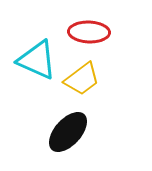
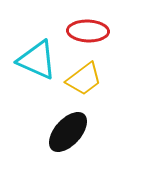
red ellipse: moved 1 px left, 1 px up
yellow trapezoid: moved 2 px right
